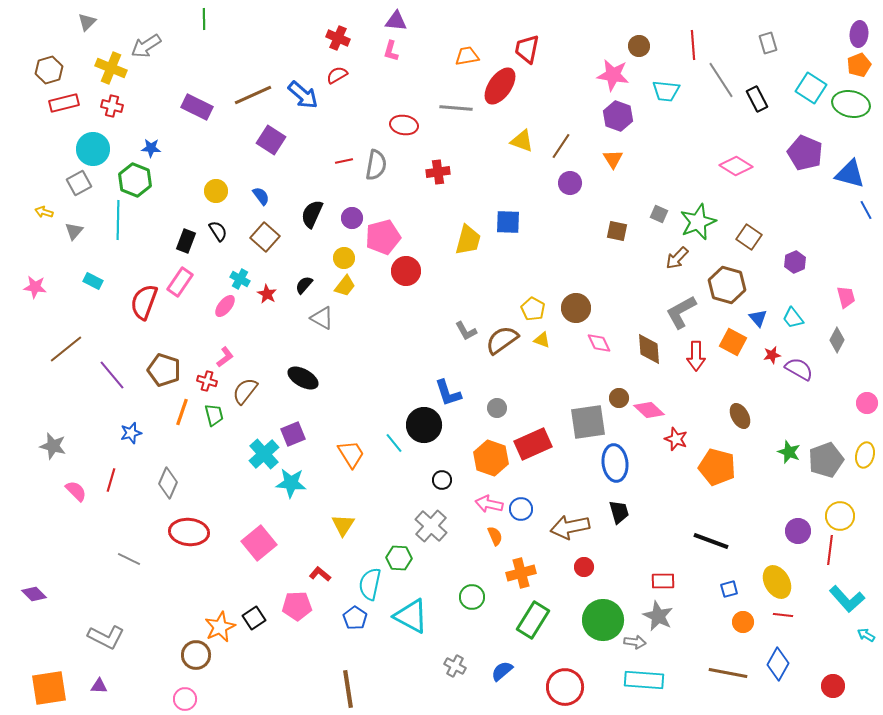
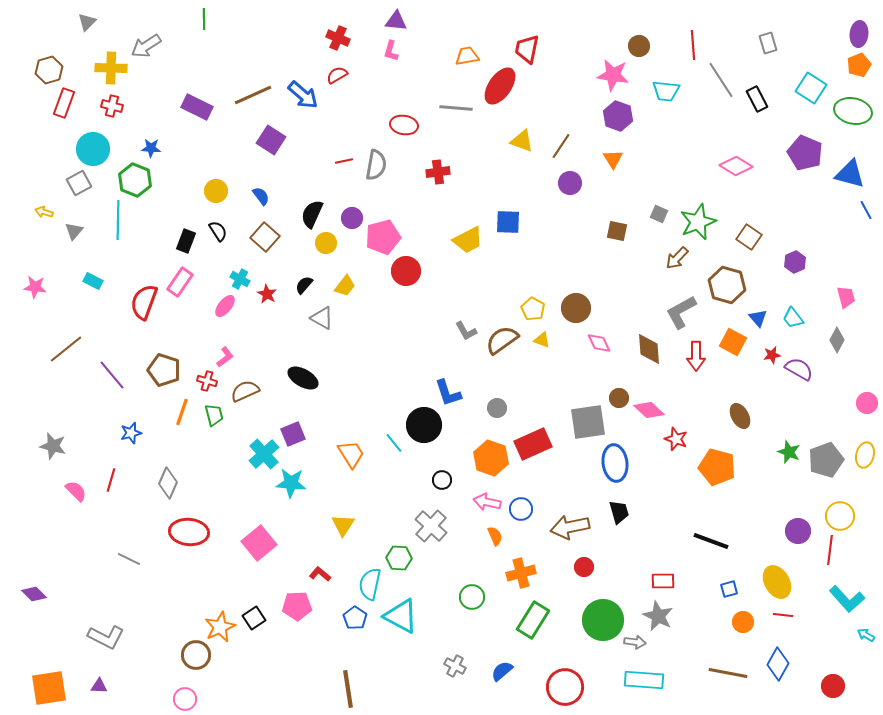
yellow cross at (111, 68): rotated 20 degrees counterclockwise
red rectangle at (64, 103): rotated 56 degrees counterclockwise
green ellipse at (851, 104): moved 2 px right, 7 px down
yellow trapezoid at (468, 240): rotated 48 degrees clockwise
yellow circle at (344, 258): moved 18 px left, 15 px up
brown semicircle at (245, 391): rotated 28 degrees clockwise
pink arrow at (489, 504): moved 2 px left, 2 px up
cyan triangle at (411, 616): moved 10 px left
